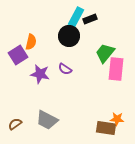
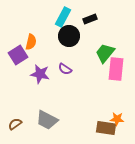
cyan rectangle: moved 13 px left
